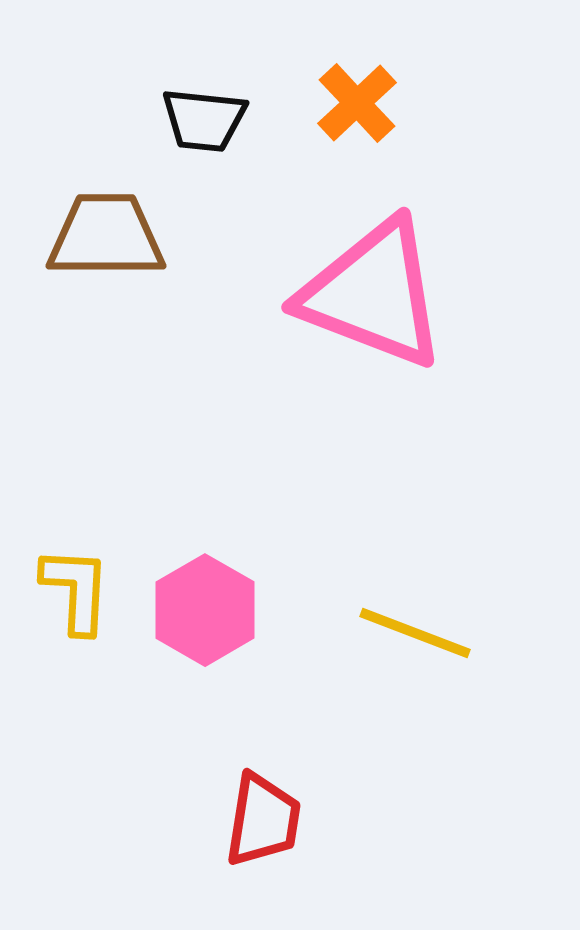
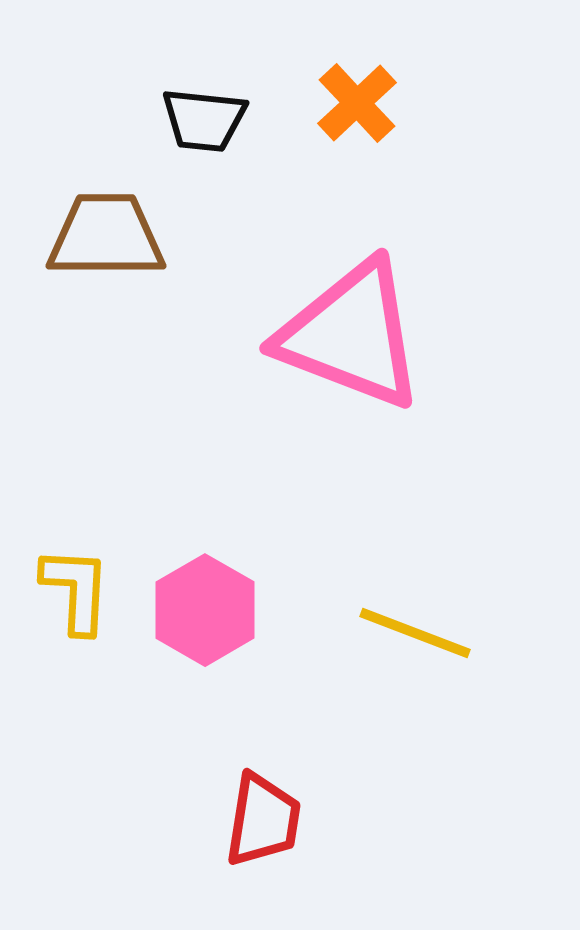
pink triangle: moved 22 px left, 41 px down
